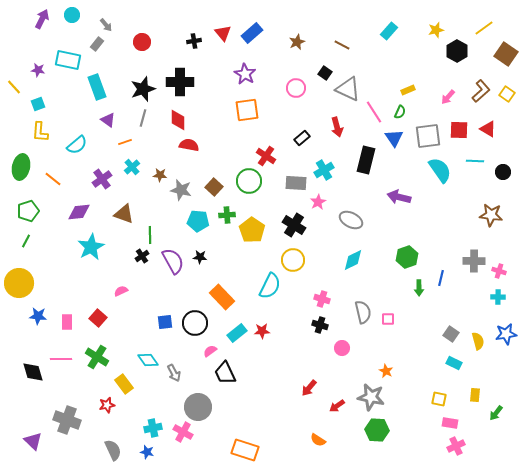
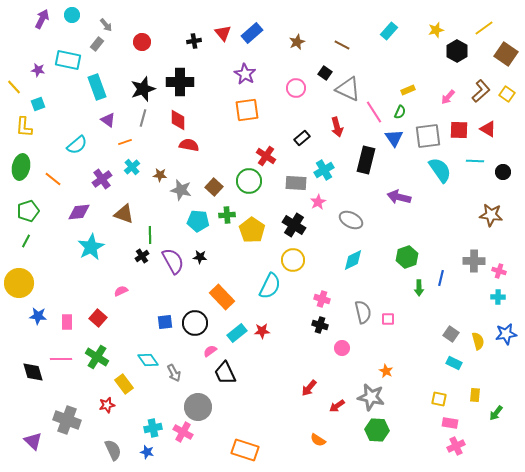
yellow L-shape at (40, 132): moved 16 px left, 5 px up
